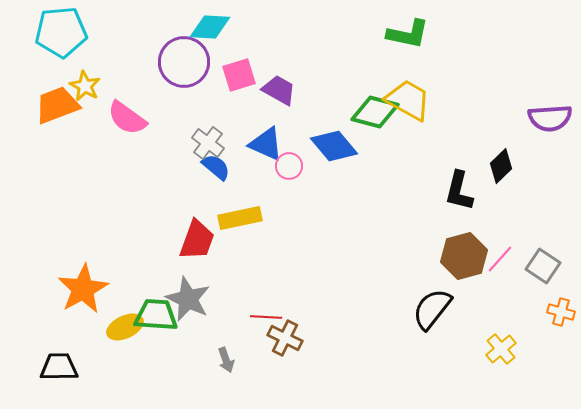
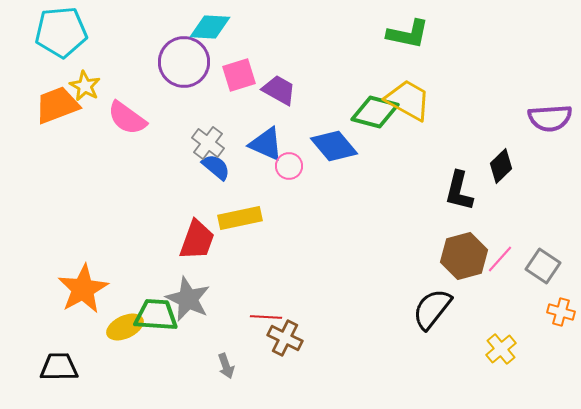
gray arrow: moved 6 px down
